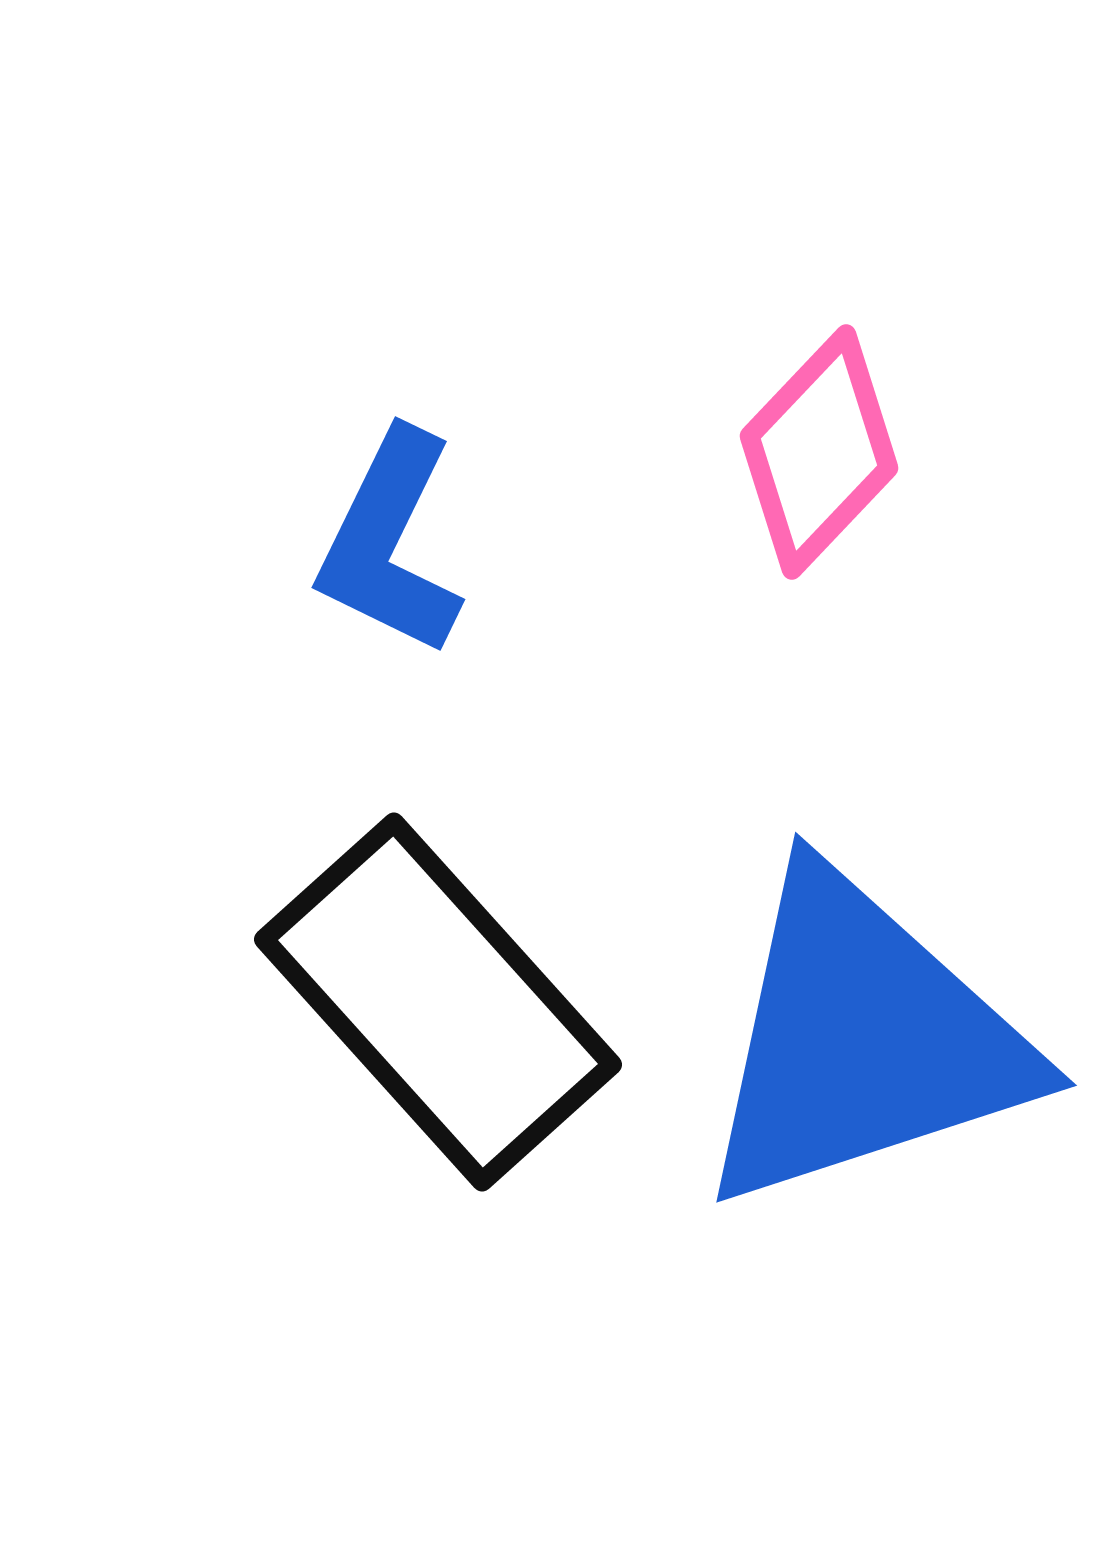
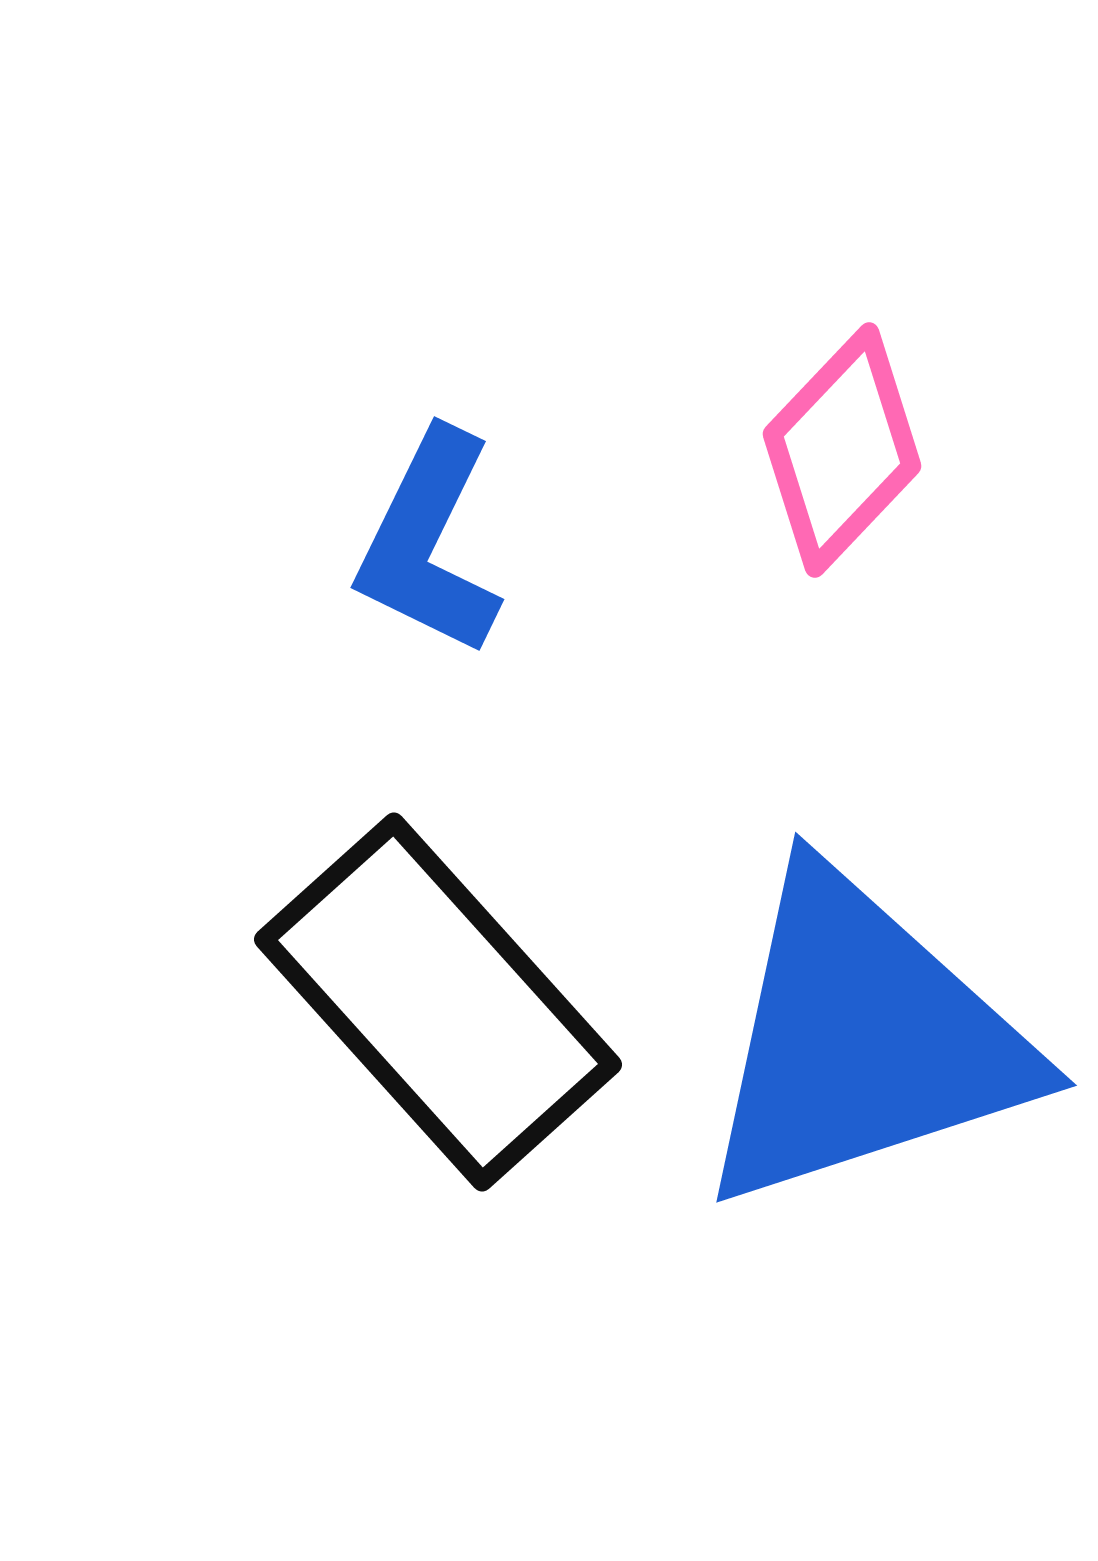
pink diamond: moved 23 px right, 2 px up
blue L-shape: moved 39 px right
